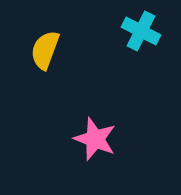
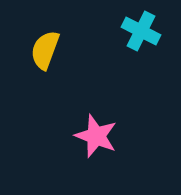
pink star: moved 1 px right, 3 px up
